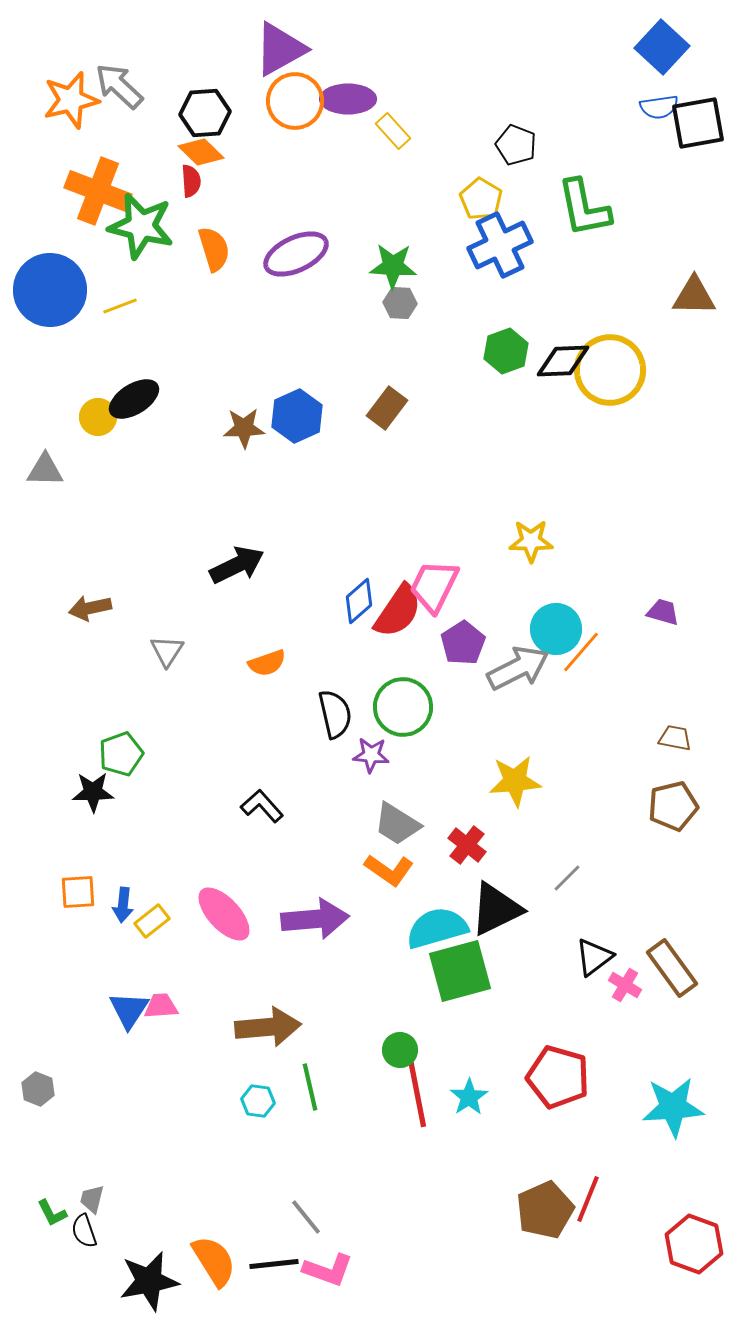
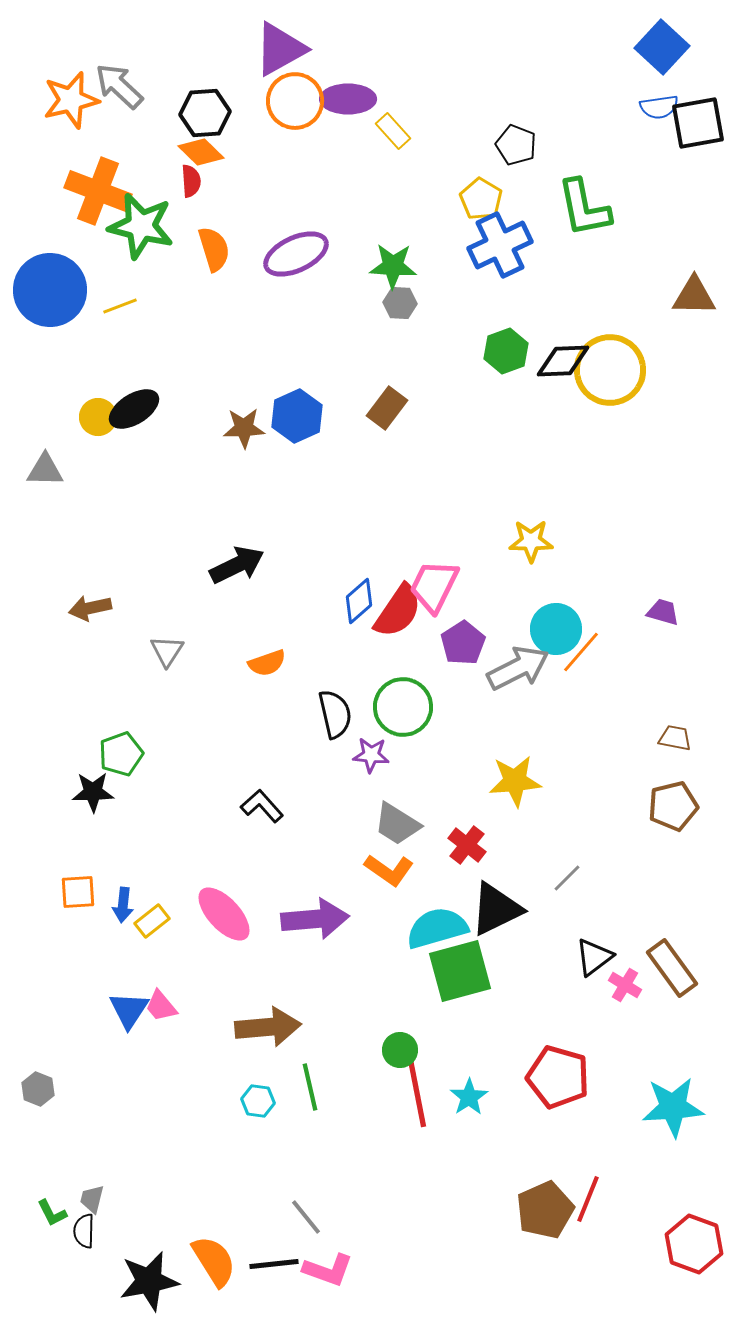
black ellipse at (134, 399): moved 10 px down
pink trapezoid at (161, 1006): rotated 126 degrees counterclockwise
black semicircle at (84, 1231): rotated 20 degrees clockwise
